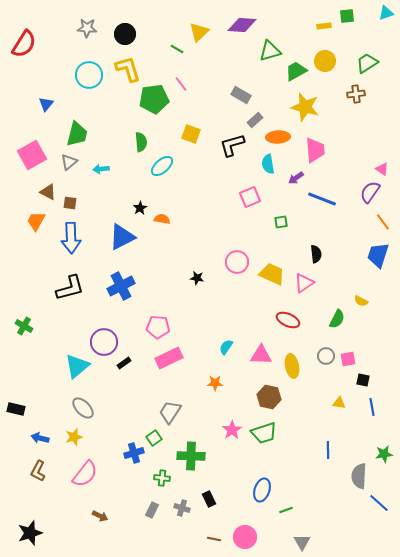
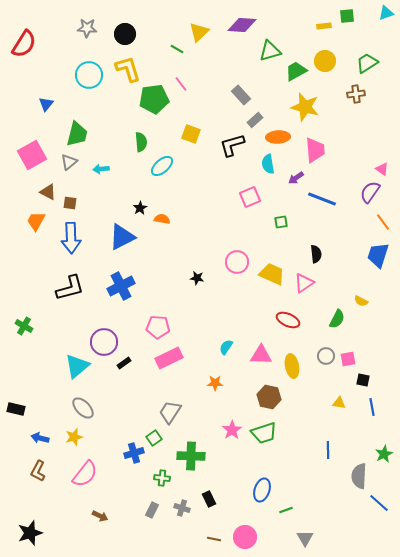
gray rectangle at (241, 95): rotated 18 degrees clockwise
green star at (384, 454): rotated 18 degrees counterclockwise
gray triangle at (302, 542): moved 3 px right, 4 px up
